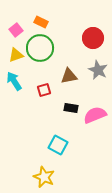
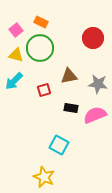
yellow triangle: rotated 35 degrees clockwise
gray star: moved 14 px down; rotated 18 degrees counterclockwise
cyan arrow: rotated 102 degrees counterclockwise
cyan square: moved 1 px right
